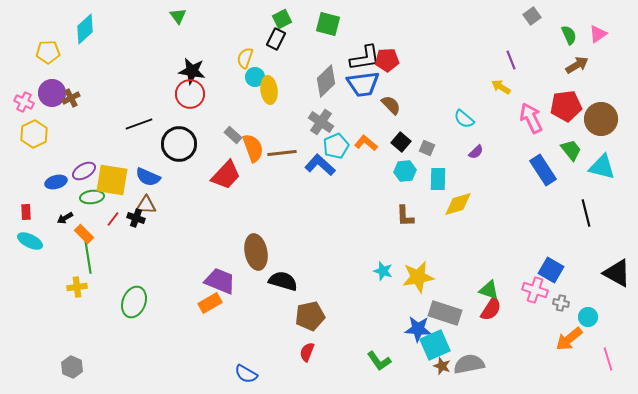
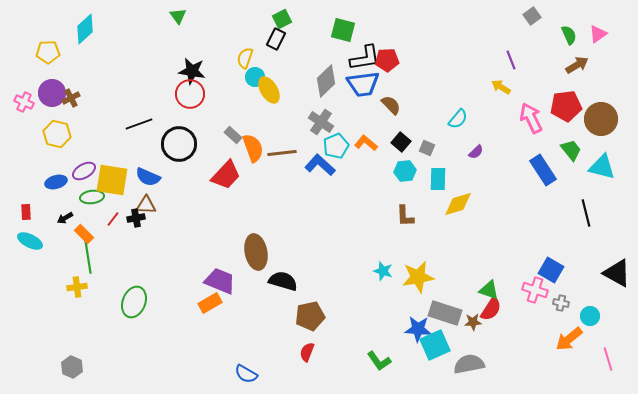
green square at (328, 24): moved 15 px right, 6 px down
yellow ellipse at (269, 90): rotated 24 degrees counterclockwise
cyan semicircle at (464, 119): moved 6 px left; rotated 90 degrees counterclockwise
yellow hexagon at (34, 134): moved 23 px right; rotated 20 degrees counterclockwise
black cross at (136, 218): rotated 30 degrees counterclockwise
cyan circle at (588, 317): moved 2 px right, 1 px up
brown star at (442, 366): moved 31 px right, 44 px up; rotated 24 degrees counterclockwise
